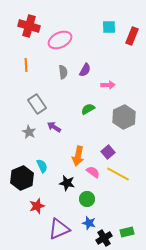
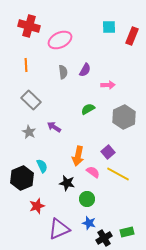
gray rectangle: moved 6 px left, 4 px up; rotated 12 degrees counterclockwise
